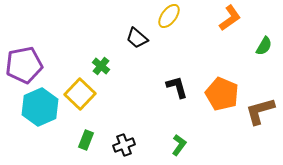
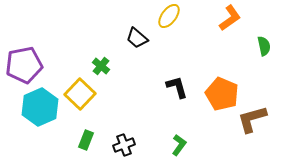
green semicircle: rotated 42 degrees counterclockwise
brown L-shape: moved 8 px left, 8 px down
